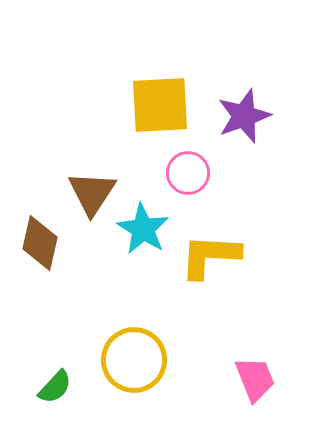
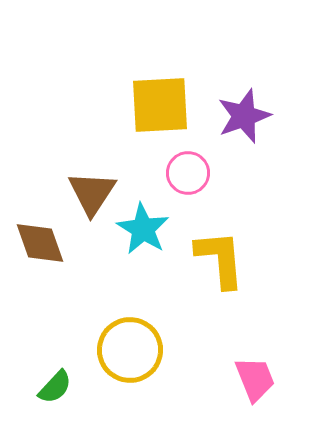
brown diamond: rotated 32 degrees counterclockwise
yellow L-shape: moved 10 px right, 3 px down; rotated 82 degrees clockwise
yellow circle: moved 4 px left, 10 px up
